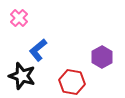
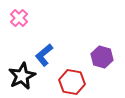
blue L-shape: moved 6 px right, 5 px down
purple hexagon: rotated 15 degrees counterclockwise
black star: rotated 28 degrees clockwise
